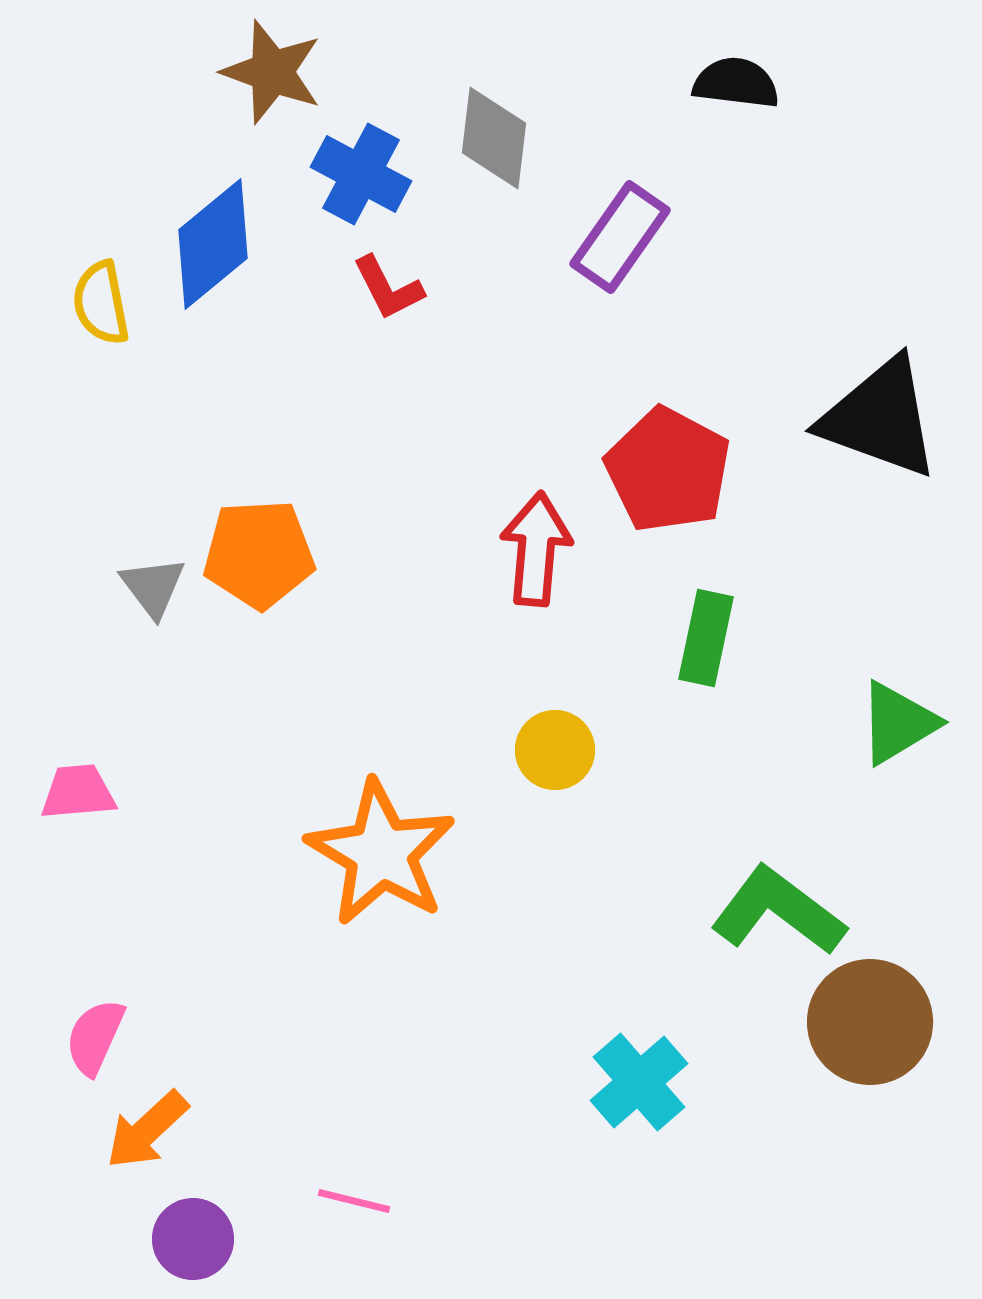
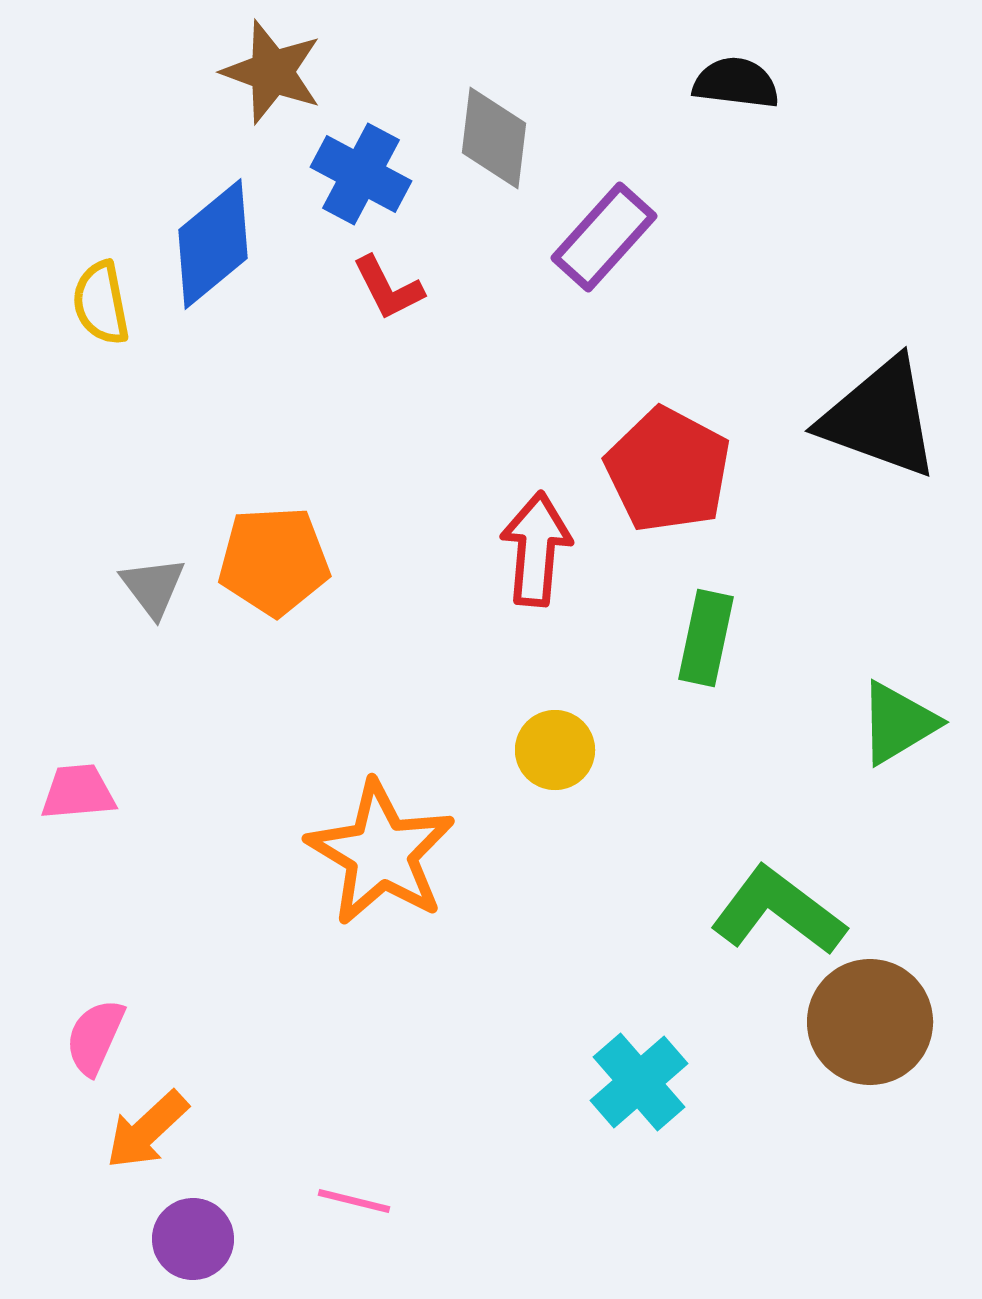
purple rectangle: moved 16 px left; rotated 7 degrees clockwise
orange pentagon: moved 15 px right, 7 px down
